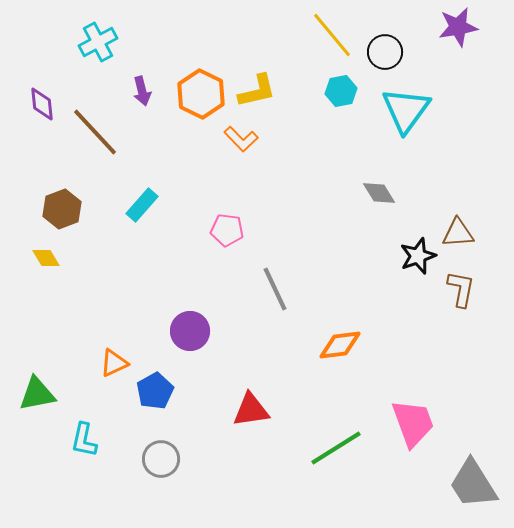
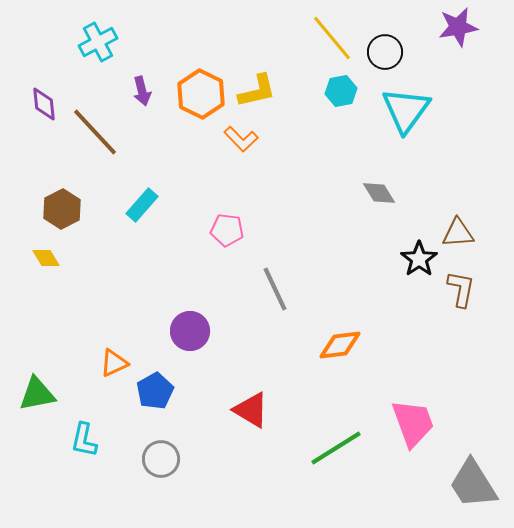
yellow line: moved 3 px down
purple diamond: moved 2 px right
brown hexagon: rotated 6 degrees counterclockwise
black star: moved 1 px right, 3 px down; rotated 15 degrees counterclockwise
red triangle: rotated 39 degrees clockwise
